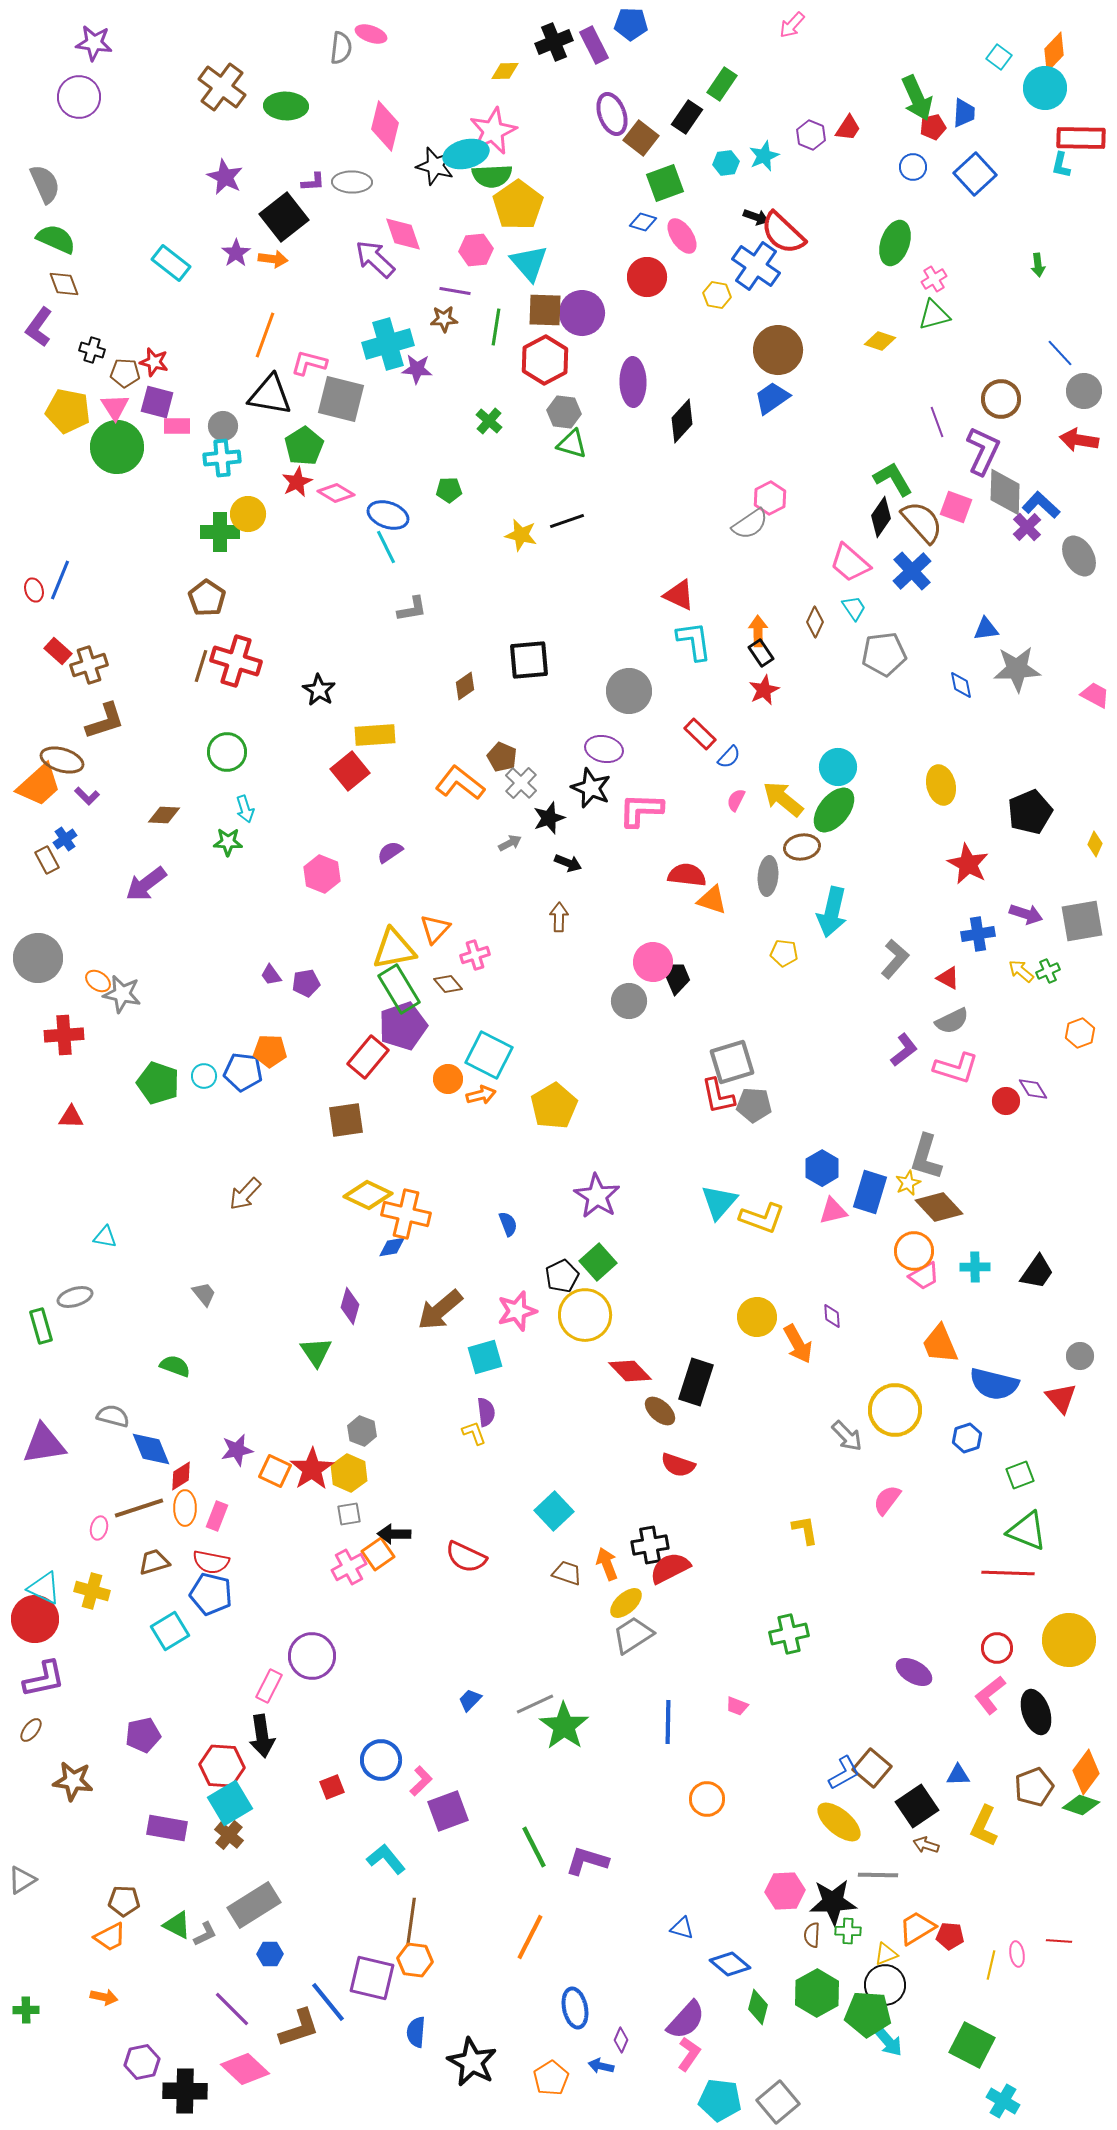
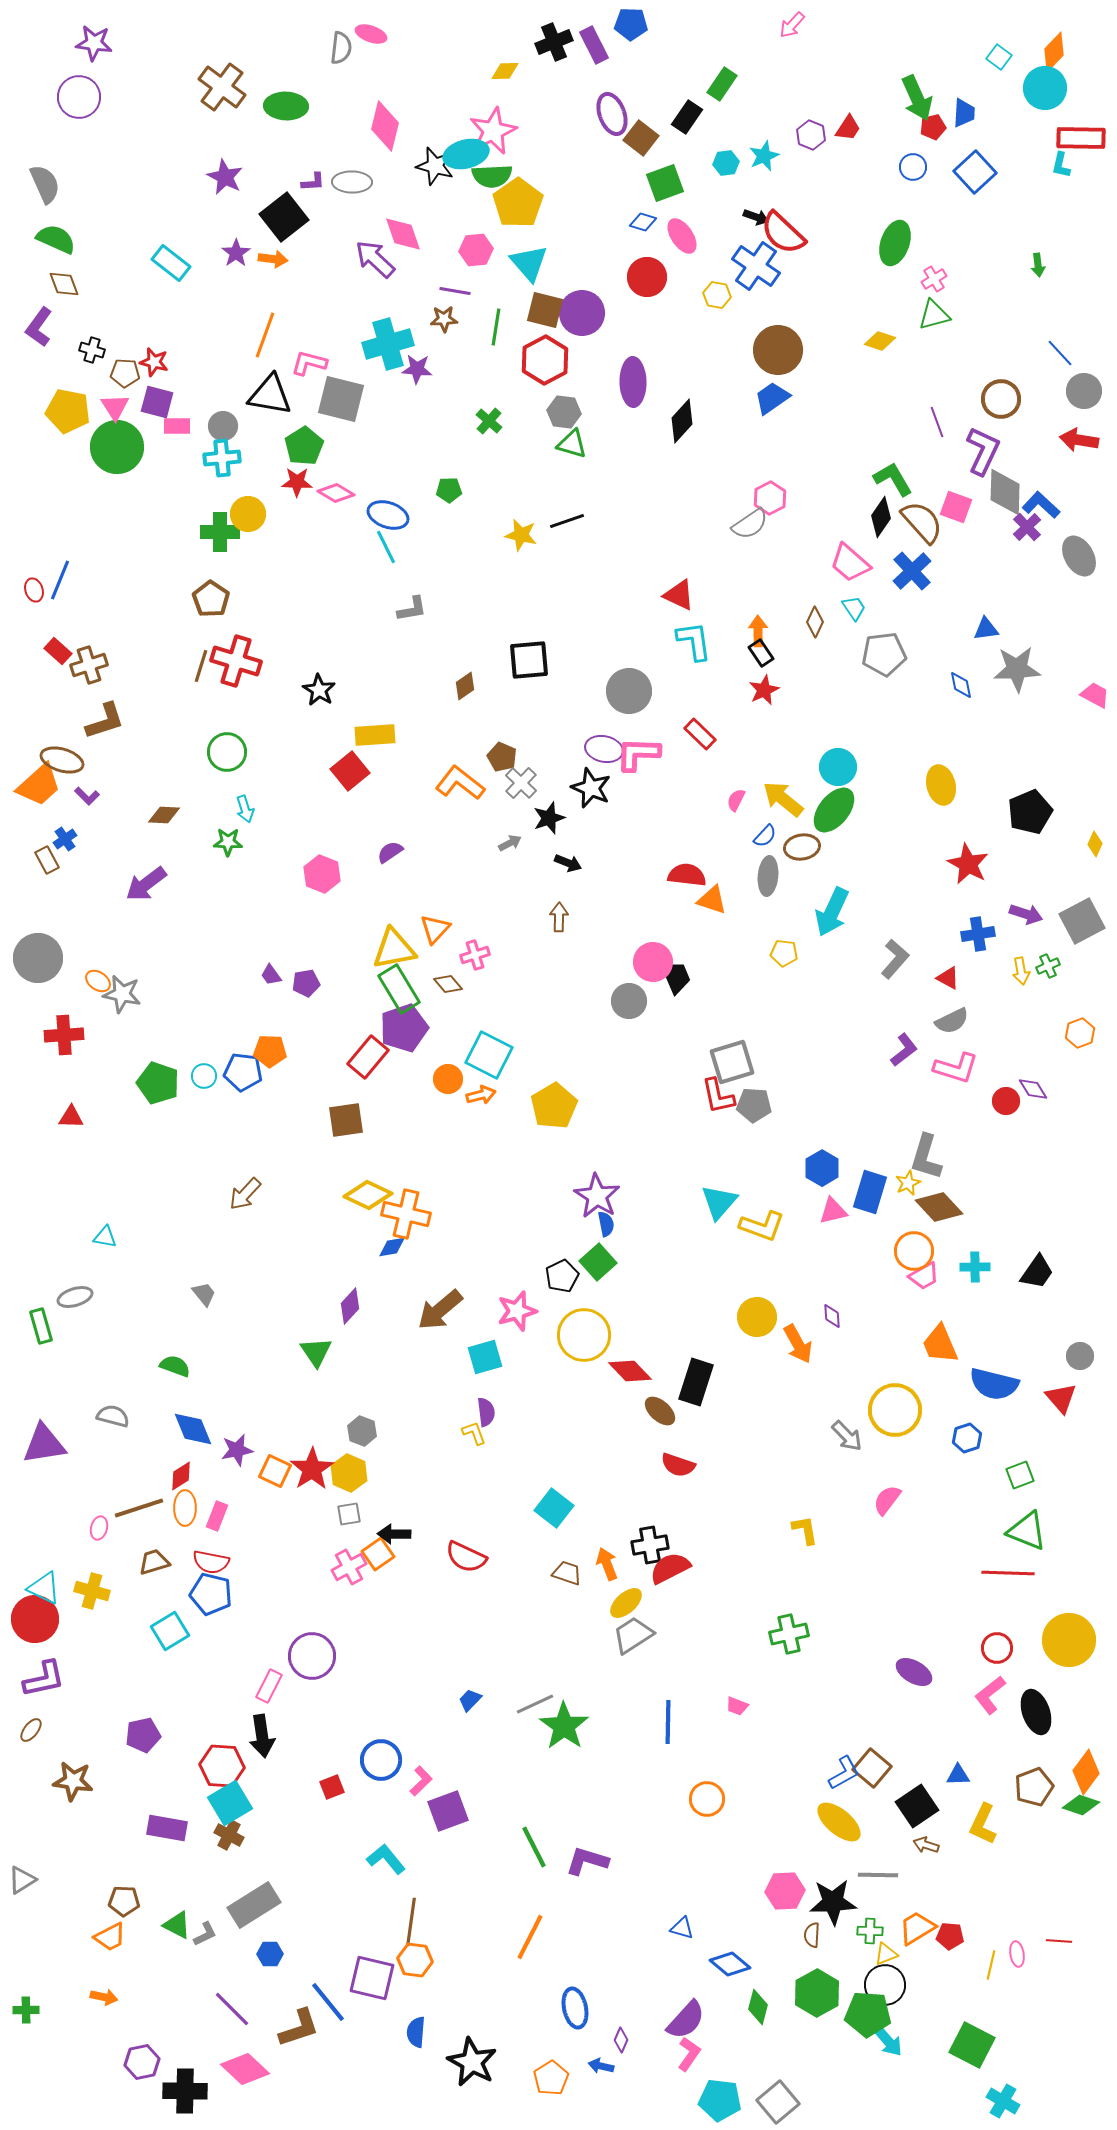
blue square at (975, 174): moved 2 px up
yellow pentagon at (518, 205): moved 2 px up
brown square at (545, 310): rotated 12 degrees clockwise
red star at (297, 482): rotated 28 degrees clockwise
brown pentagon at (207, 598): moved 4 px right, 1 px down
blue semicircle at (729, 757): moved 36 px right, 79 px down
pink L-shape at (641, 810): moved 3 px left, 56 px up
cyan arrow at (832, 912): rotated 12 degrees clockwise
gray square at (1082, 921): rotated 18 degrees counterclockwise
yellow arrow at (1021, 971): rotated 140 degrees counterclockwise
green cross at (1048, 971): moved 5 px up
purple pentagon at (403, 1026): moved 1 px right, 2 px down
yellow L-shape at (762, 1218): moved 8 px down
blue semicircle at (508, 1224): moved 98 px right; rotated 10 degrees clockwise
purple diamond at (350, 1306): rotated 27 degrees clockwise
yellow circle at (585, 1315): moved 1 px left, 20 px down
blue diamond at (151, 1449): moved 42 px right, 20 px up
cyan square at (554, 1511): moved 3 px up; rotated 9 degrees counterclockwise
yellow L-shape at (984, 1826): moved 1 px left, 2 px up
brown cross at (229, 1835): rotated 12 degrees counterclockwise
green cross at (848, 1931): moved 22 px right
